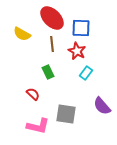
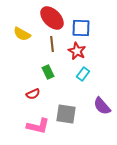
cyan rectangle: moved 3 px left, 1 px down
red semicircle: rotated 112 degrees clockwise
